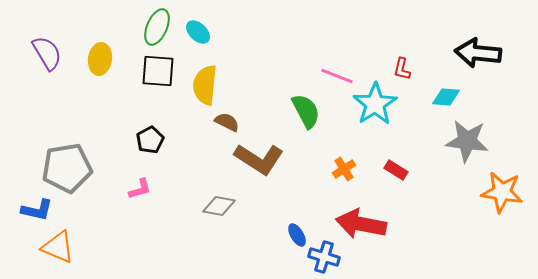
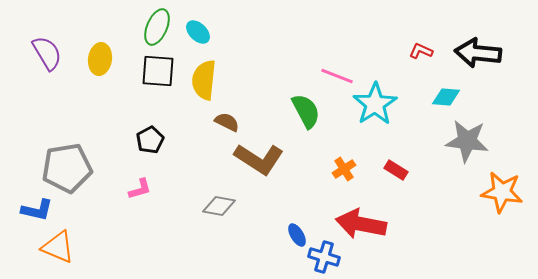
red L-shape: moved 19 px right, 18 px up; rotated 100 degrees clockwise
yellow semicircle: moved 1 px left, 5 px up
